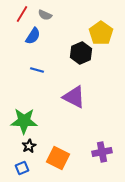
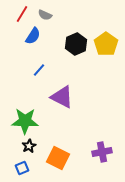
yellow pentagon: moved 5 px right, 11 px down
black hexagon: moved 5 px left, 9 px up
blue line: moved 2 px right; rotated 64 degrees counterclockwise
purple triangle: moved 12 px left
green star: moved 1 px right
